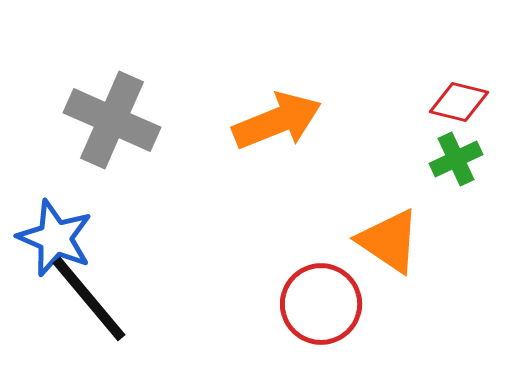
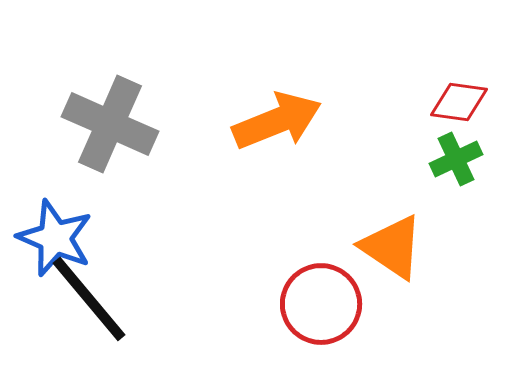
red diamond: rotated 6 degrees counterclockwise
gray cross: moved 2 px left, 4 px down
orange triangle: moved 3 px right, 6 px down
